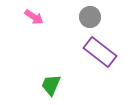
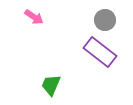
gray circle: moved 15 px right, 3 px down
